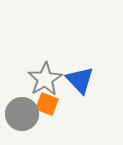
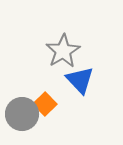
gray star: moved 18 px right, 28 px up
orange square: moved 2 px left; rotated 25 degrees clockwise
